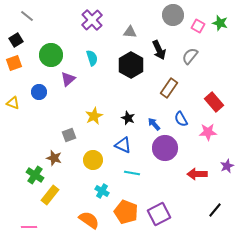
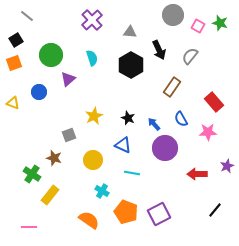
brown rectangle: moved 3 px right, 1 px up
green cross: moved 3 px left, 1 px up
